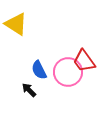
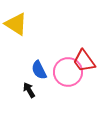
black arrow: rotated 14 degrees clockwise
